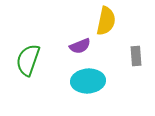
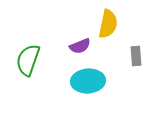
yellow semicircle: moved 2 px right, 3 px down
